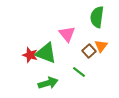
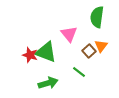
pink triangle: moved 2 px right
green triangle: moved 1 px up
